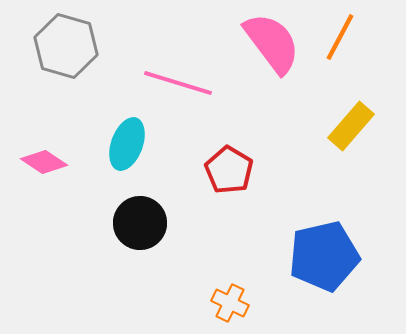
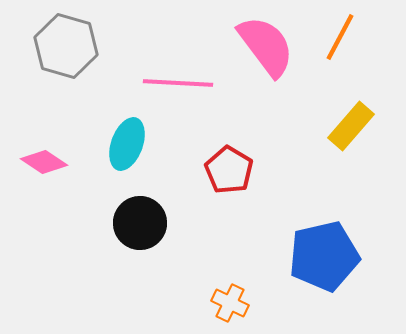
pink semicircle: moved 6 px left, 3 px down
pink line: rotated 14 degrees counterclockwise
